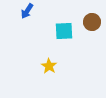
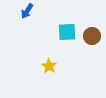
brown circle: moved 14 px down
cyan square: moved 3 px right, 1 px down
